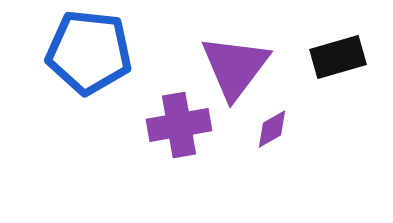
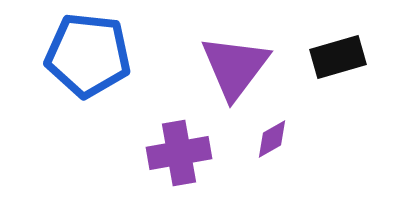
blue pentagon: moved 1 px left, 3 px down
purple cross: moved 28 px down
purple diamond: moved 10 px down
